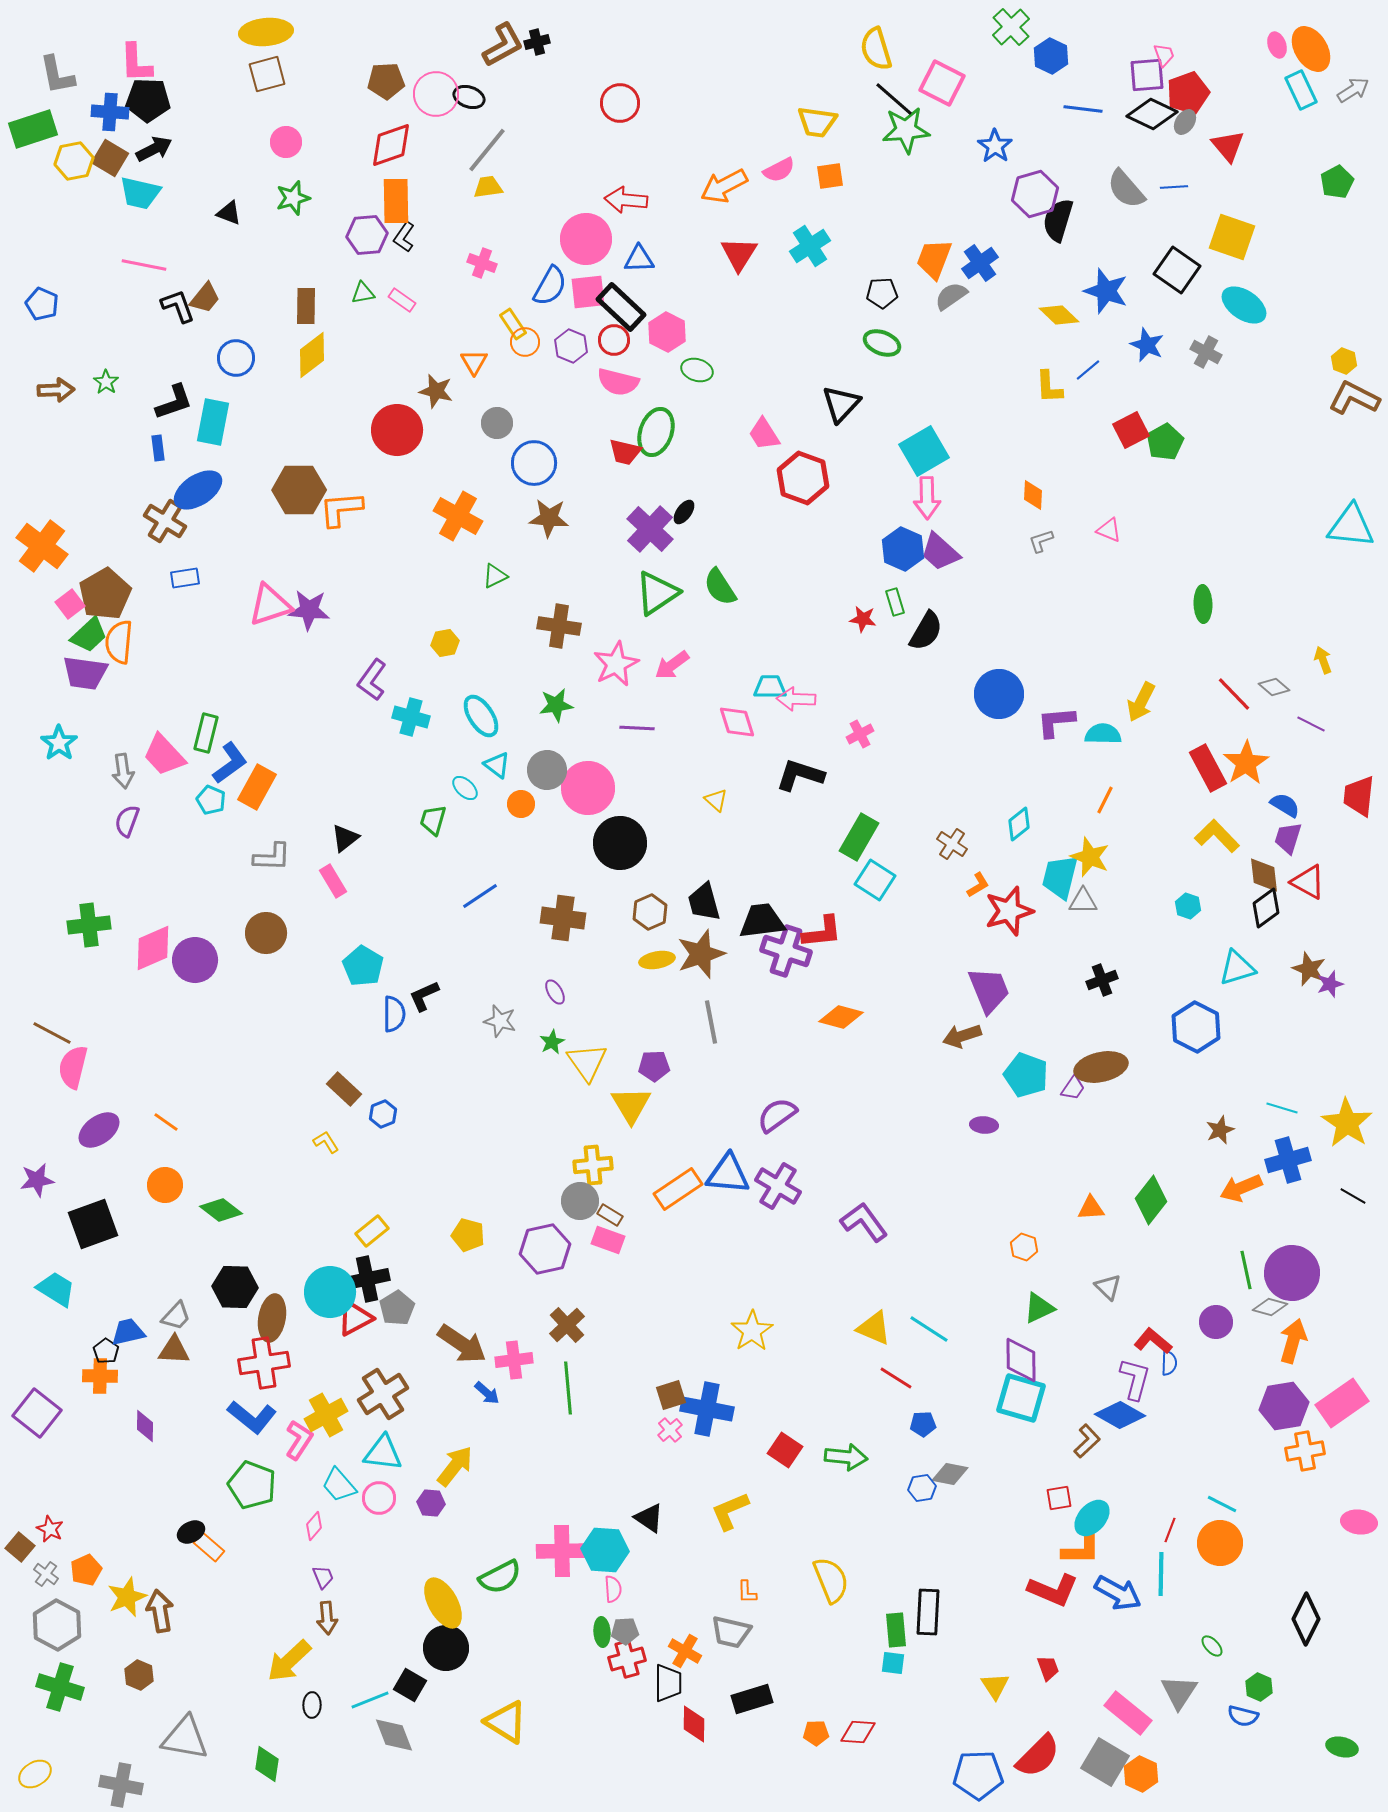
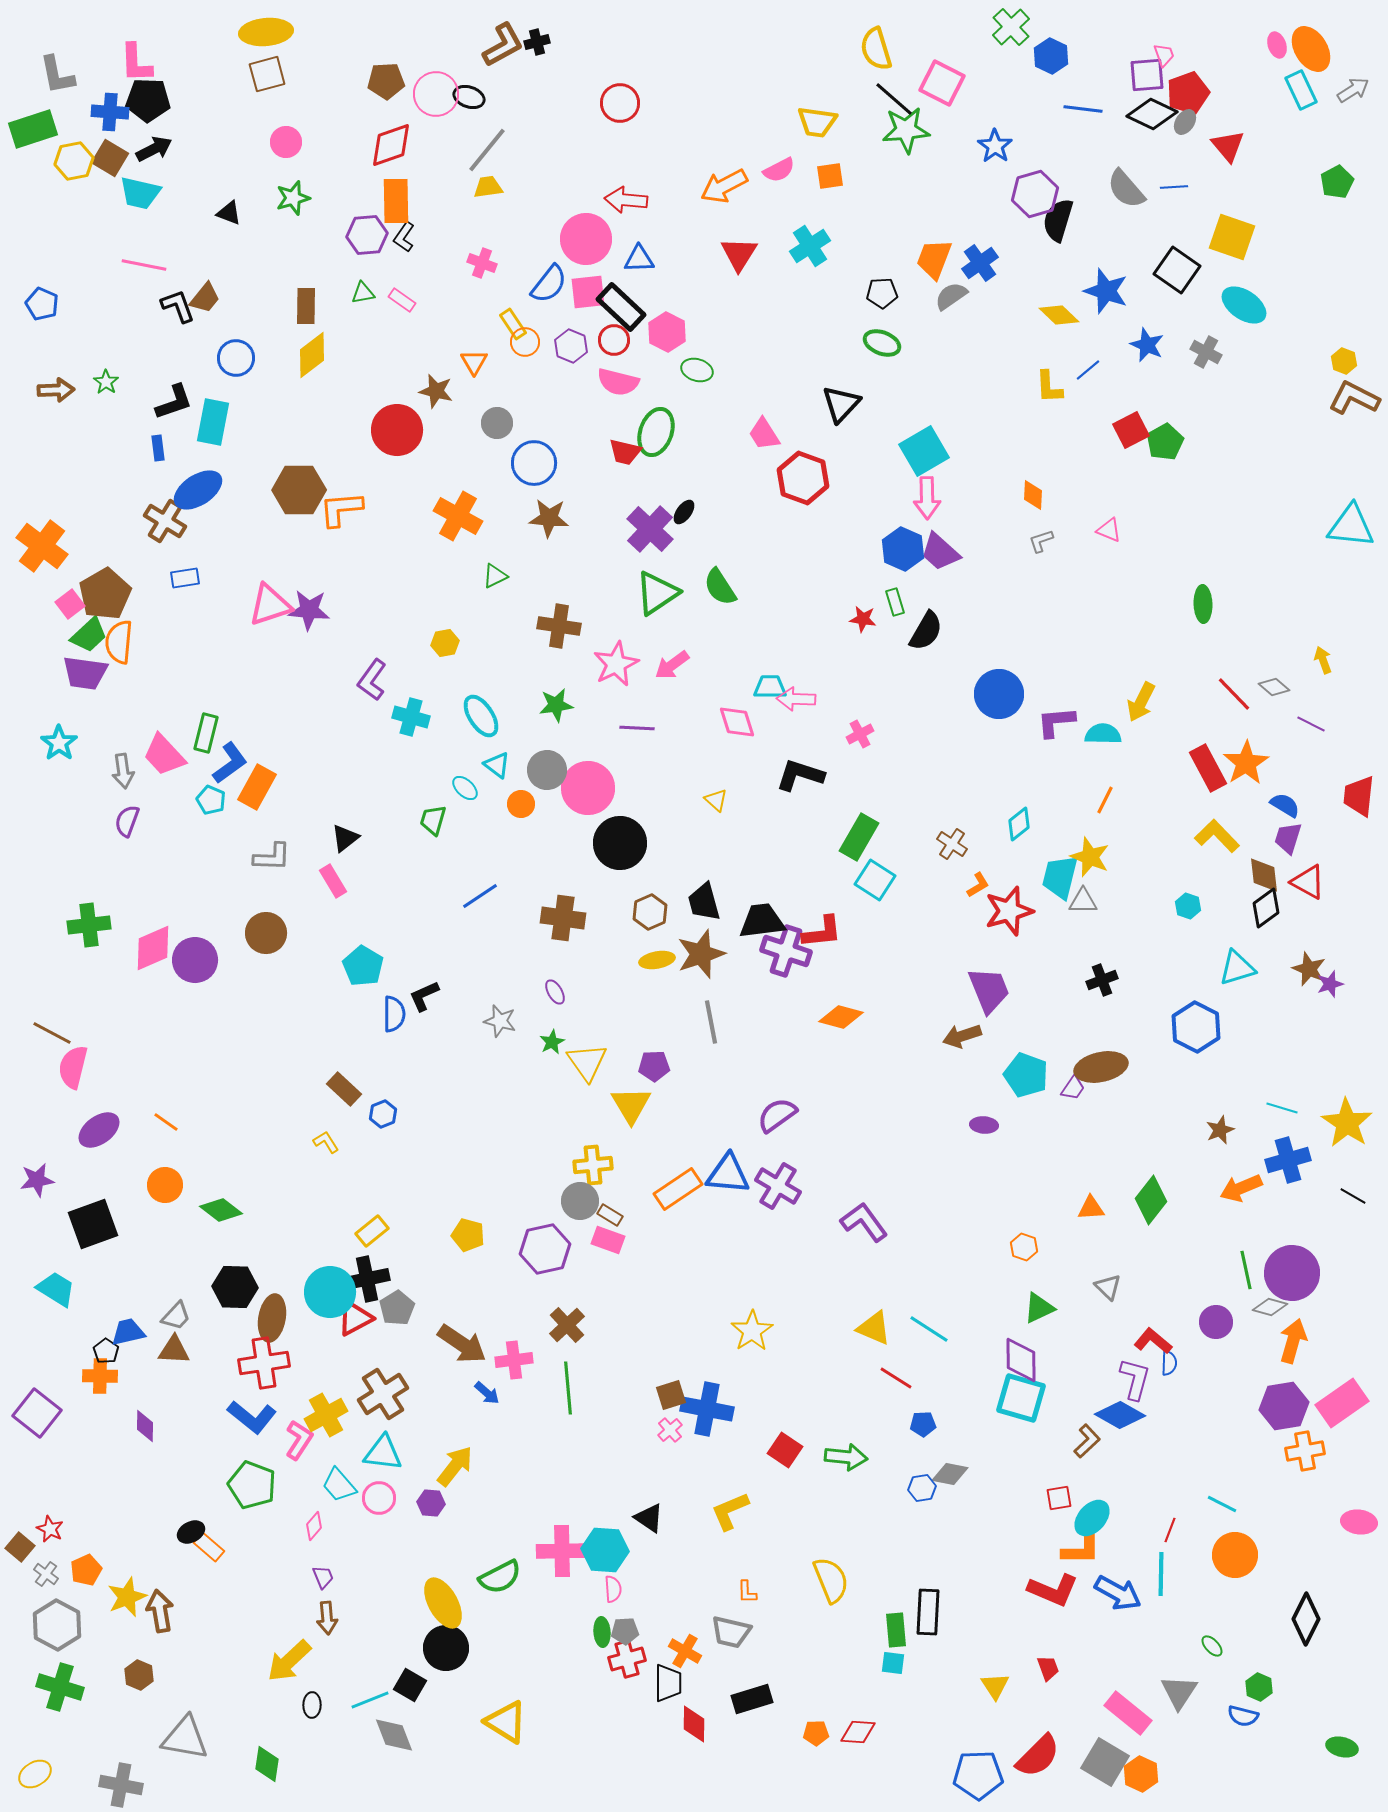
blue semicircle at (550, 286): moved 1 px left, 2 px up; rotated 9 degrees clockwise
orange circle at (1220, 1543): moved 15 px right, 12 px down
